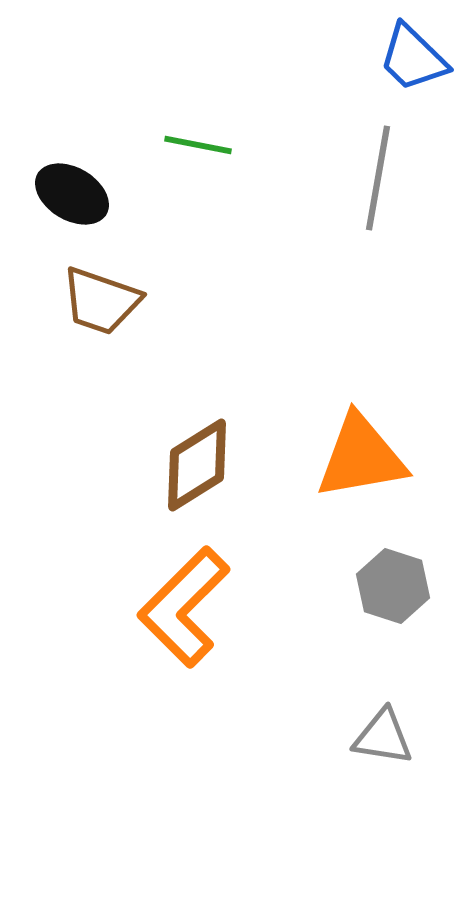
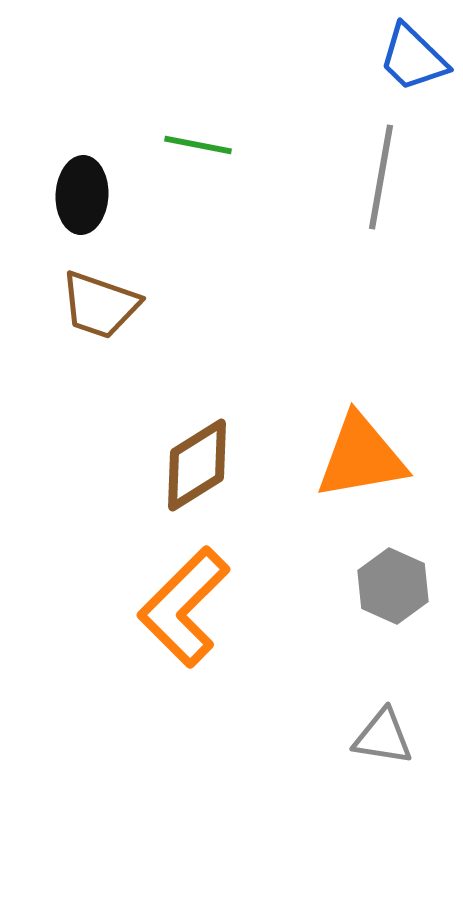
gray line: moved 3 px right, 1 px up
black ellipse: moved 10 px right, 1 px down; rotated 62 degrees clockwise
brown trapezoid: moved 1 px left, 4 px down
gray hexagon: rotated 6 degrees clockwise
